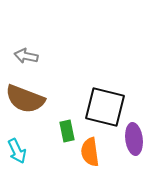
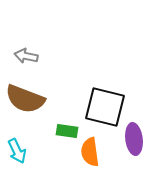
green rectangle: rotated 70 degrees counterclockwise
